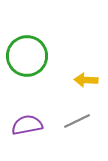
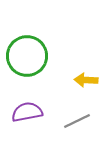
purple semicircle: moved 13 px up
